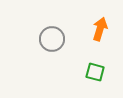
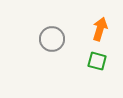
green square: moved 2 px right, 11 px up
